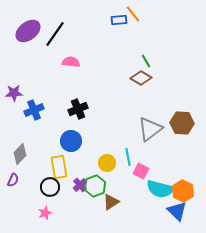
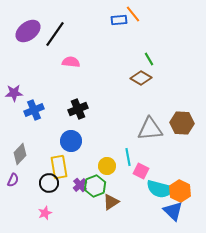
green line: moved 3 px right, 2 px up
gray triangle: rotated 32 degrees clockwise
yellow circle: moved 3 px down
black circle: moved 1 px left, 4 px up
orange hexagon: moved 3 px left
blue triangle: moved 4 px left
